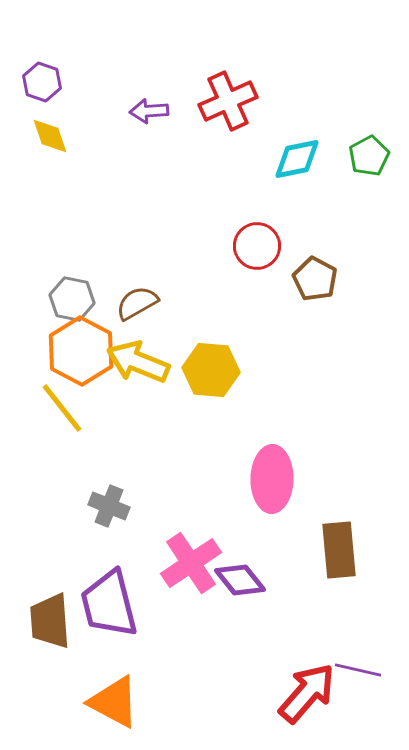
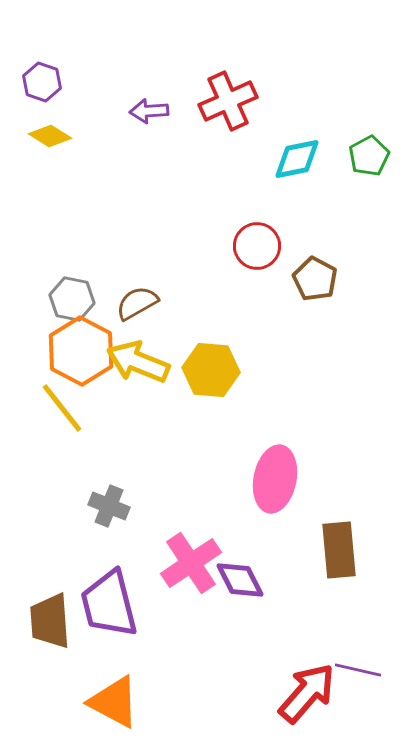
yellow diamond: rotated 39 degrees counterclockwise
pink ellipse: moved 3 px right; rotated 10 degrees clockwise
purple diamond: rotated 12 degrees clockwise
